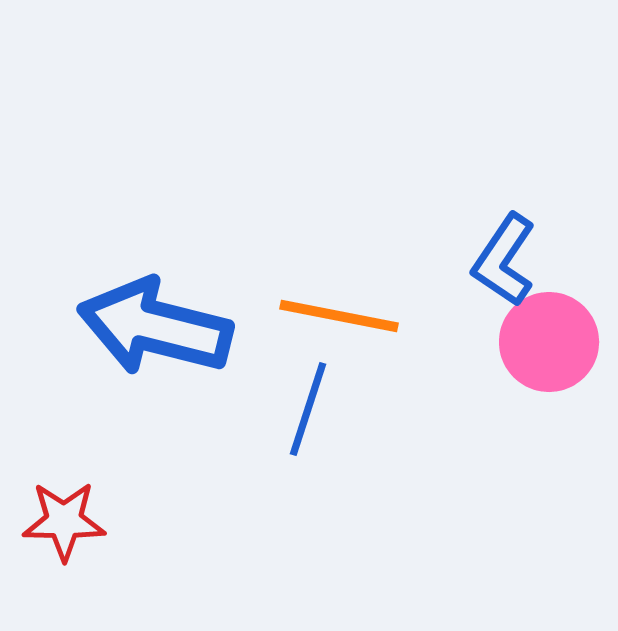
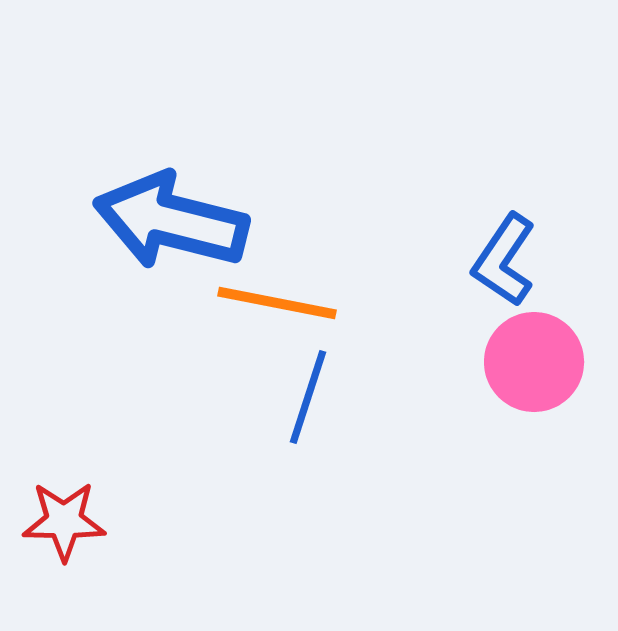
orange line: moved 62 px left, 13 px up
blue arrow: moved 16 px right, 106 px up
pink circle: moved 15 px left, 20 px down
blue line: moved 12 px up
